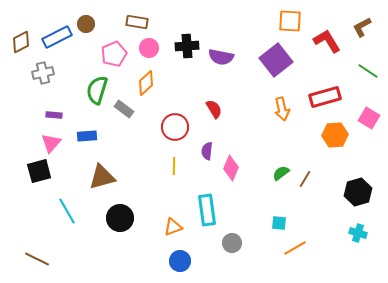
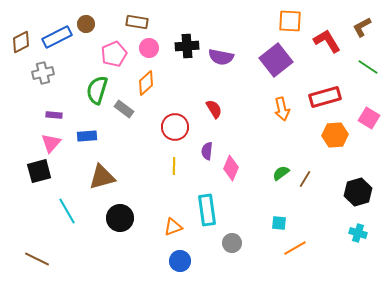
green line at (368, 71): moved 4 px up
